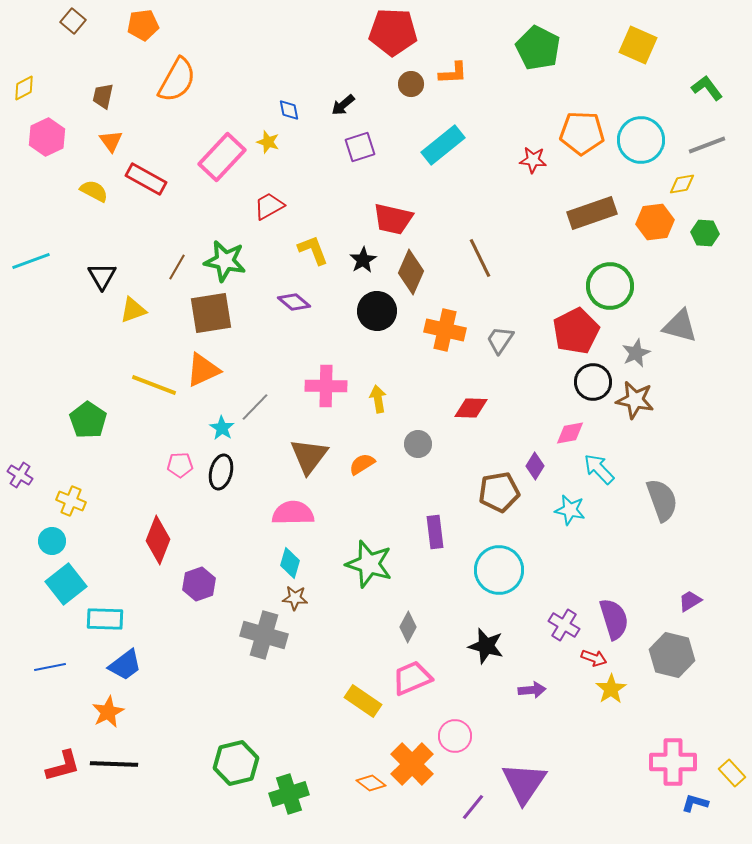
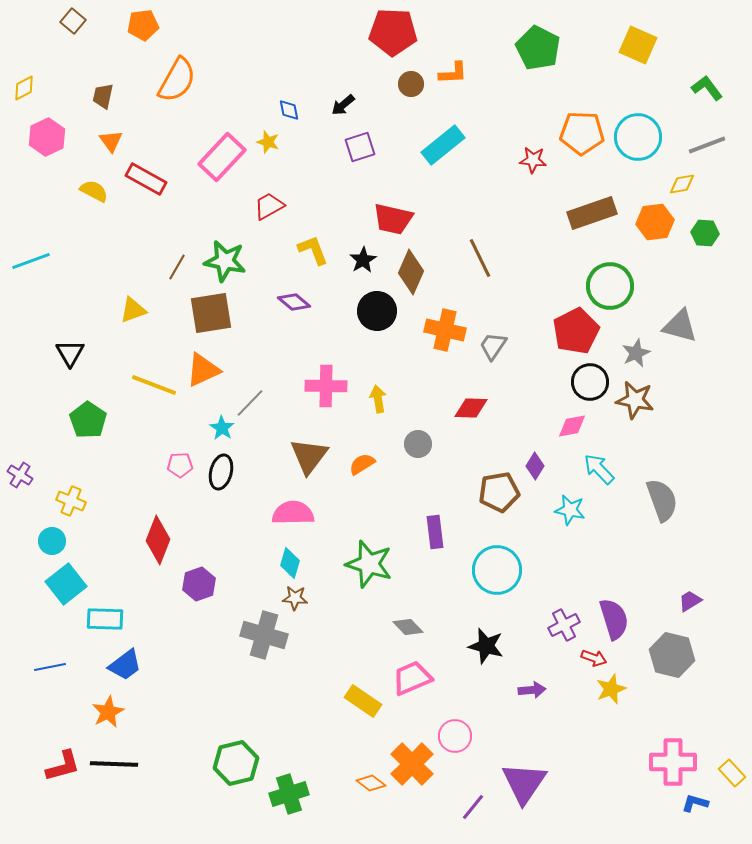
cyan circle at (641, 140): moved 3 px left, 3 px up
black triangle at (102, 276): moved 32 px left, 77 px down
gray trapezoid at (500, 340): moved 7 px left, 6 px down
black circle at (593, 382): moved 3 px left
gray line at (255, 407): moved 5 px left, 4 px up
pink diamond at (570, 433): moved 2 px right, 7 px up
cyan circle at (499, 570): moved 2 px left
purple cross at (564, 625): rotated 32 degrees clockwise
gray diamond at (408, 627): rotated 72 degrees counterclockwise
yellow star at (611, 689): rotated 12 degrees clockwise
